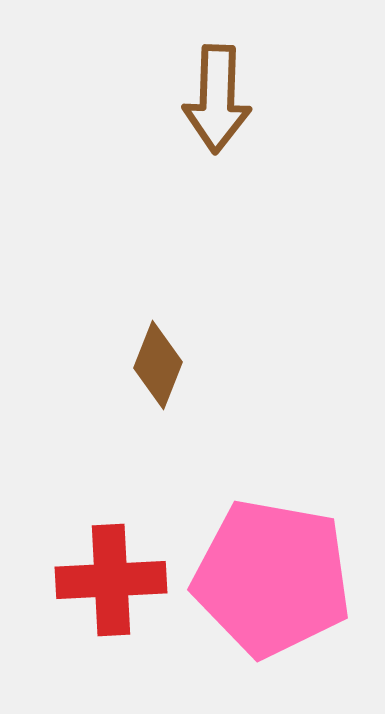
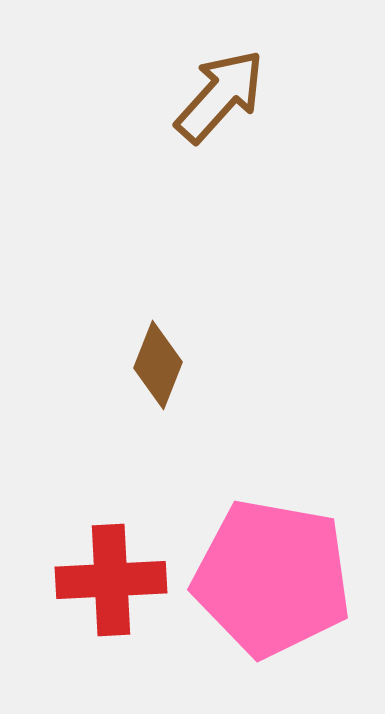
brown arrow: moved 3 px right, 3 px up; rotated 140 degrees counterclockwise
